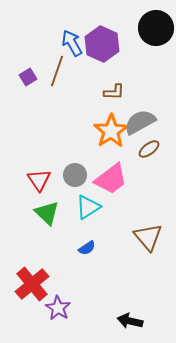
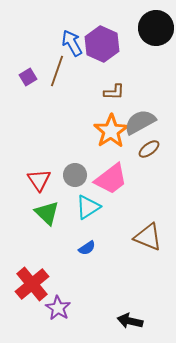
brown triangle: rotated 28 degrees counterclockwise
